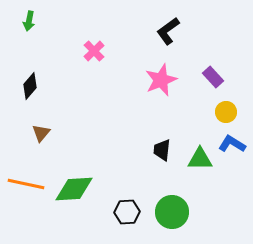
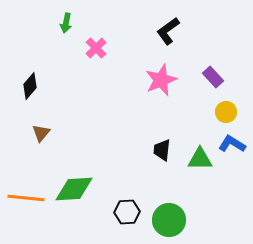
green arrow: moved 37 px right, 2 px down
pink cross: moved 2 px right, 3 px up
orange line: moved 14 px down; rotated 6 degrees counterclockwise
green circle: moved 3 px left, 8 px down
